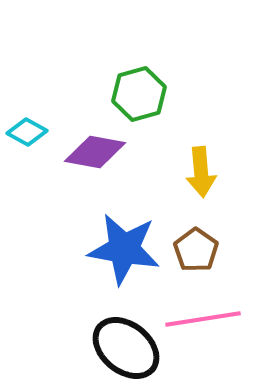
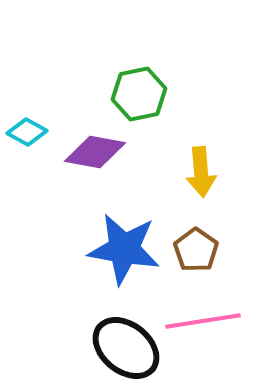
green hexagon: rotated 4 degrees clockwise
pink line: moved 2 px down
